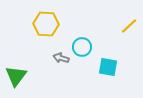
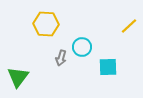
gray arrow: rotated 91 degrees counterclockwise
cyan square: rotated 12 degrees counterclockwise
green triangle: moved 2 px right, 1 px down
